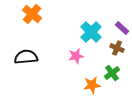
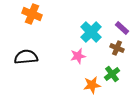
orange cross: rotated 18 degrees counterclockwise
pink star: moved 2 px right
green cross: moved 1 px down
